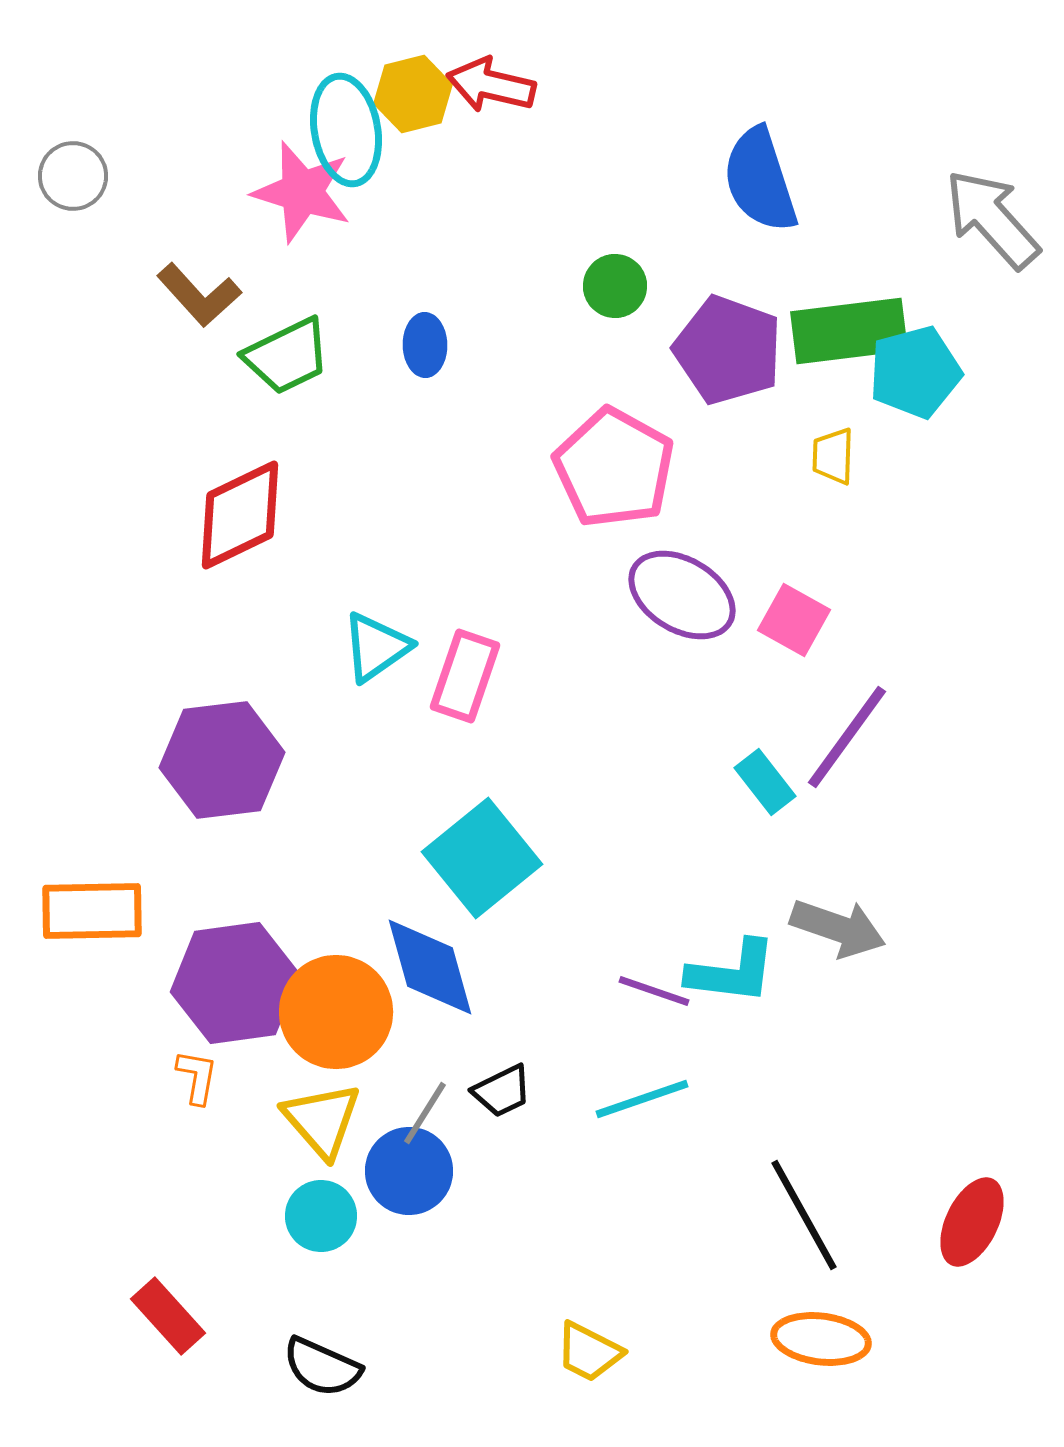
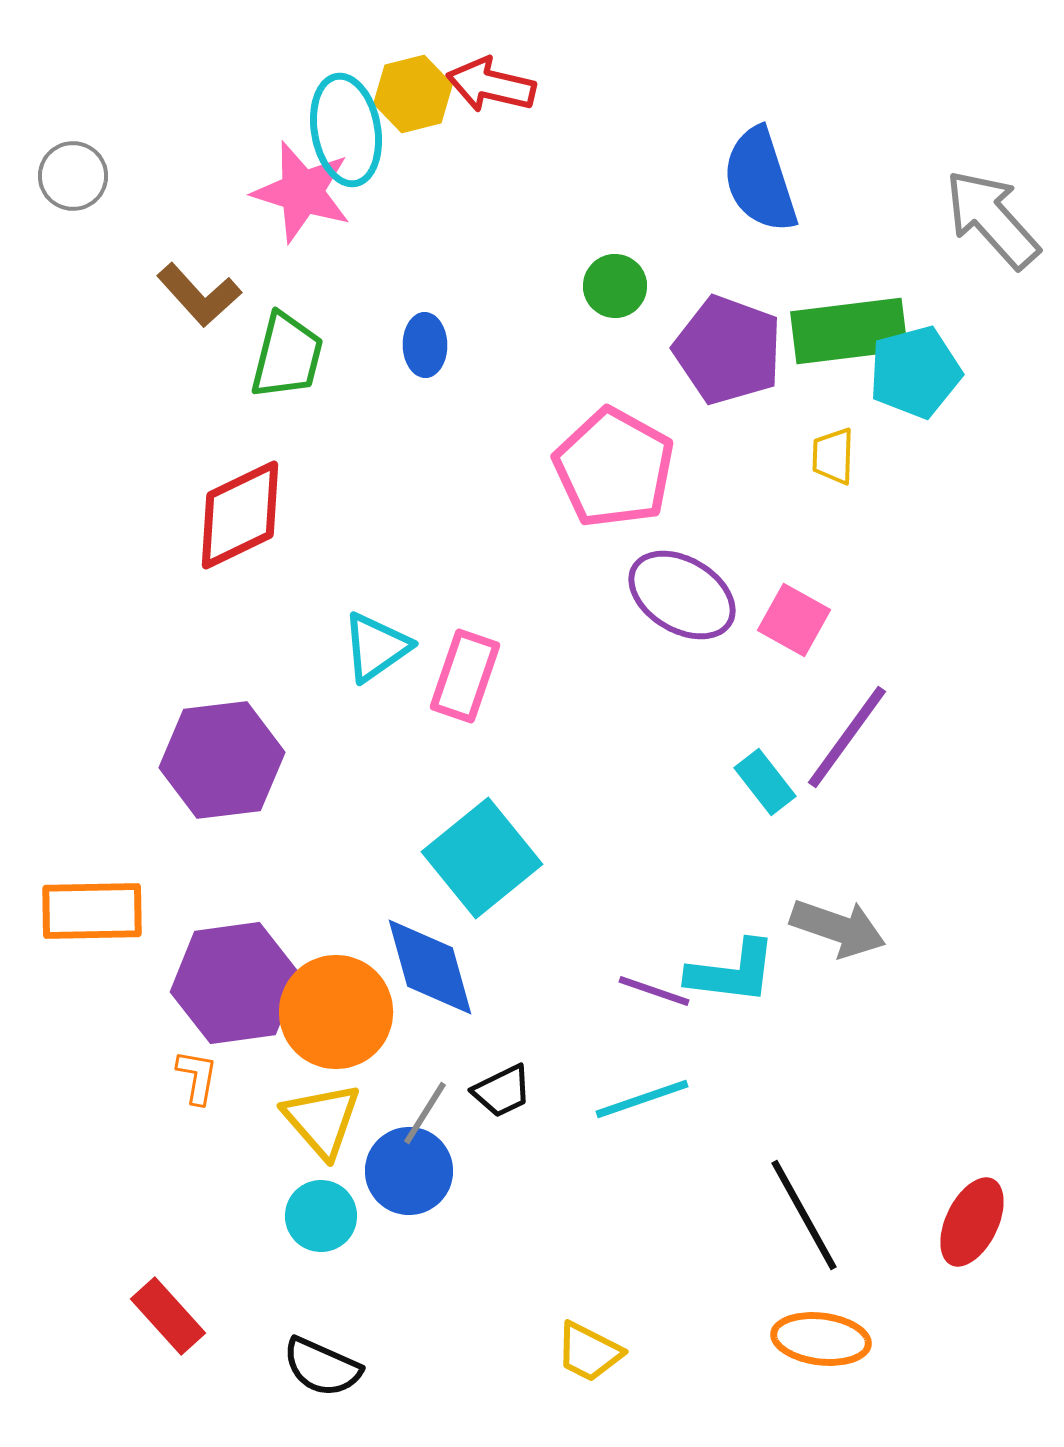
green trapezoid at (287, 356): rotated 50 degrees counterclockwise
